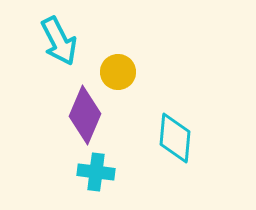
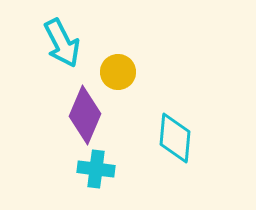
cyan arrow: moved 3 px right, 2 px down
cyan cross: moved 3 px up
